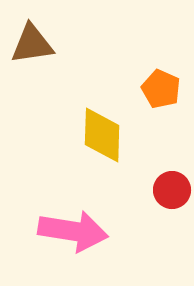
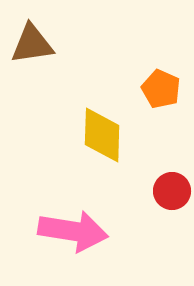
red circle: moved 1 px down
